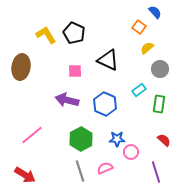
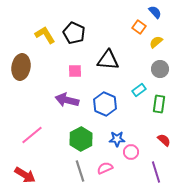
yellow L-shape: moved 1 px left
yellow semicircle: moved 9 px right, 6 px up
black triangle: rotated 20 degrees counterclockwise
